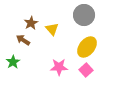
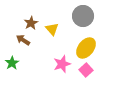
gray circle: moved 1 px left, 1 px down
yellow ellipse: moved 1 px left, 1 px down
green star: moved 1 px left, 1 px down
pink star: moved 3 px right, 3 px up; rotated 18 degrees counterclockwise
